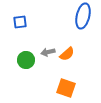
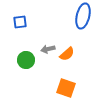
gray arrow: moved 3 px up
